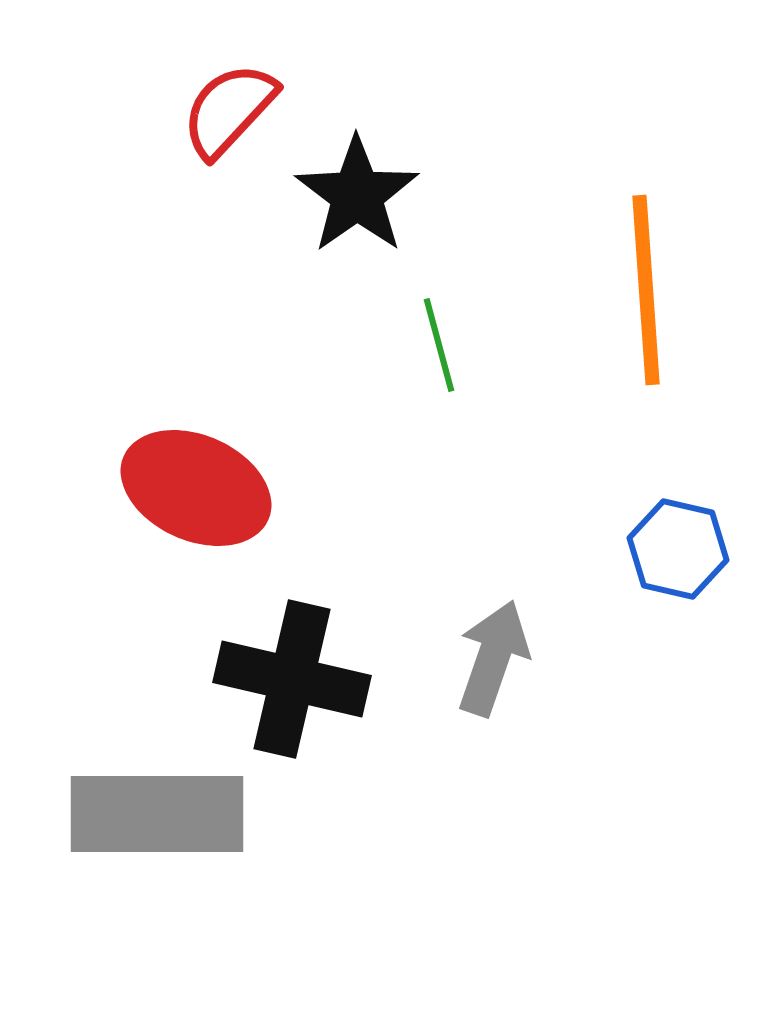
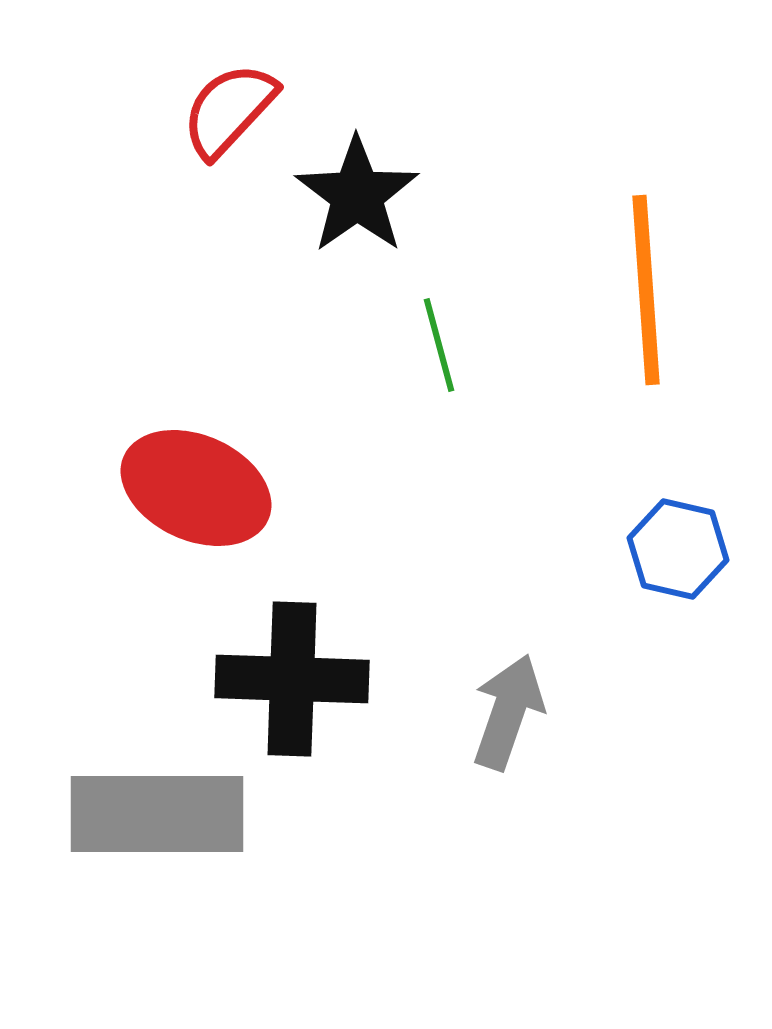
gray arrow: moved 15 px right, 54 px down
black cross: rotated 11 degrees counterclockwise
